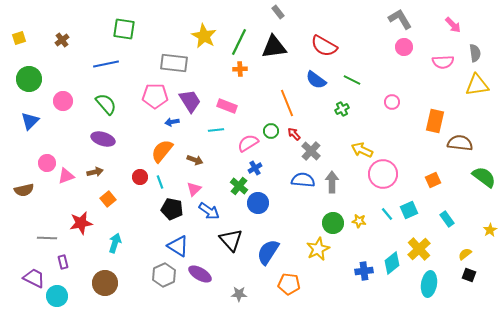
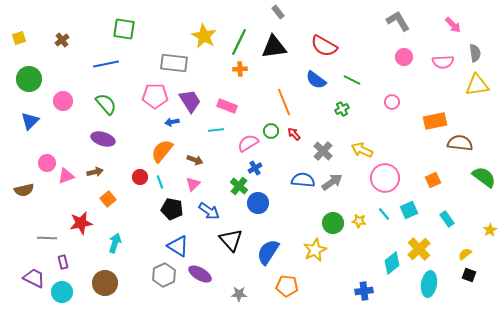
gray L-shape at (400, 19): moved 2 px left, 2 px down
pink circle at (404, 47): moved 10 px down
orange line at (287, 103): moved 3 px left, 1 px up
orange rectangle at (435, 121): rotated 65 degrees clockwise
gray cross at (311, 151): moved 12 px right
pink circle at (383, 174): moved 2 px right, 4 px down
gray arrow at (332, 182): rotated 55 degrees clockwise
pink triangle at (194, 189): moved 1 px left, 5 px up
cyan line at (387, 214): moved 3 px left
yellow star at (318, 249): moved 3 px left, 1 px down
blue cross at (364, 271): moved 20 px down
orange pentagon at (289, 284): moved 2 px left, 2 px down
cyan circle at (57, 296): moved 5 px right, 4 px up
